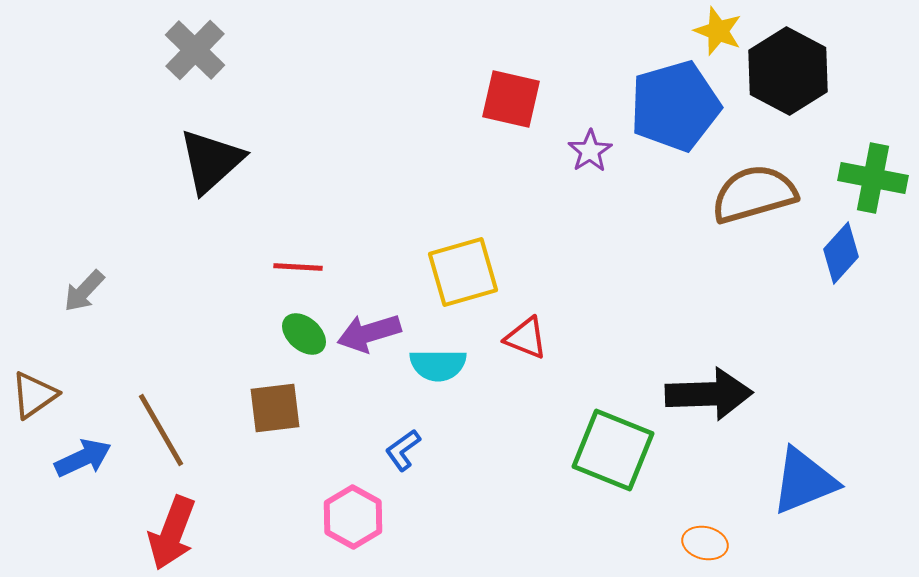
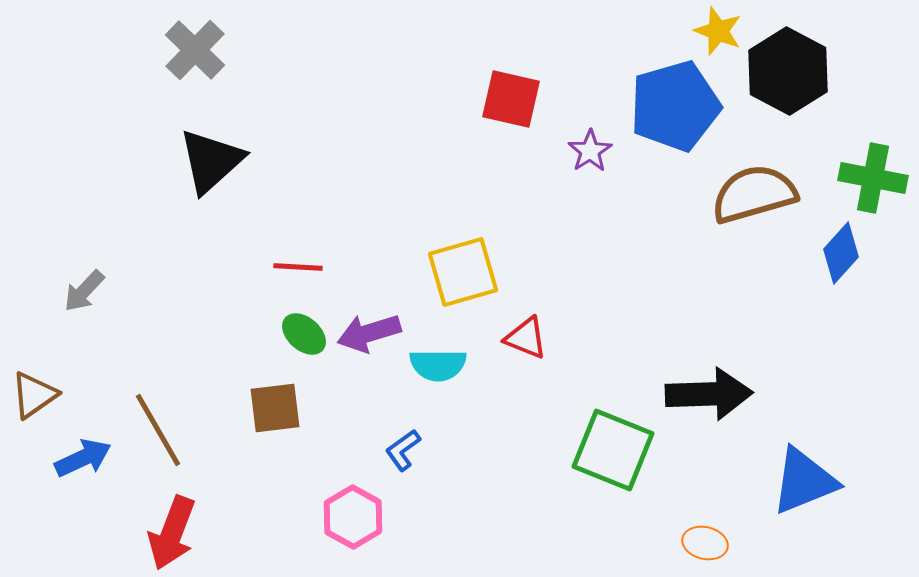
brown line: moved 3 px left
